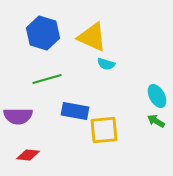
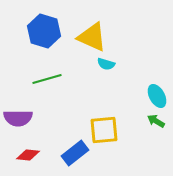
blue hexagon: moved 1 px right, 2 px up
blue rectangle: moved 42 px down; rotated 48 degrees counterclockwise
purple semicircle: moved 2 px down
